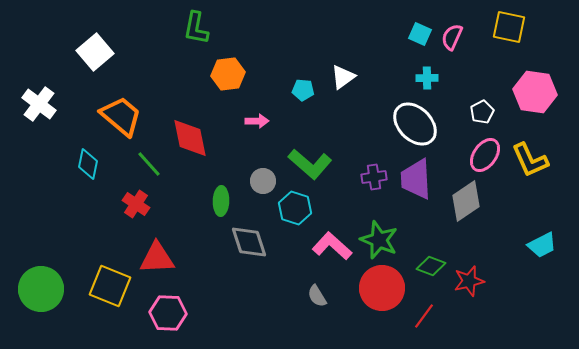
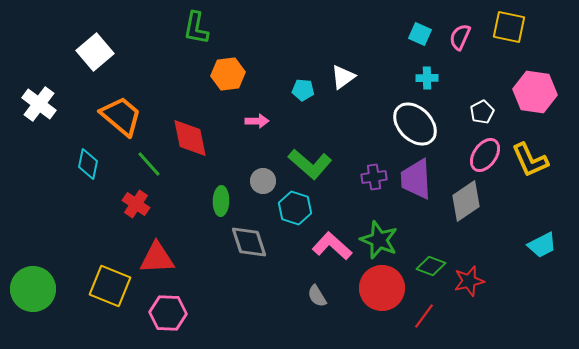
pink semicircle at (452, 37): moved 8 px right
green circle at (41, 289): moved 8 px left
